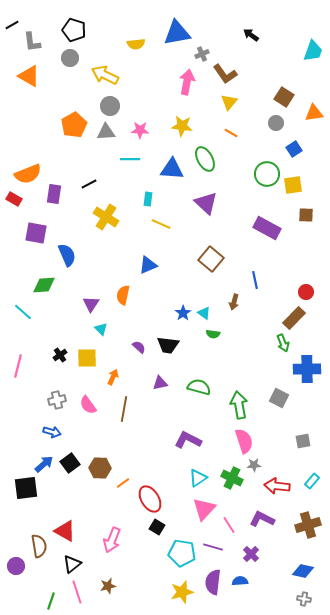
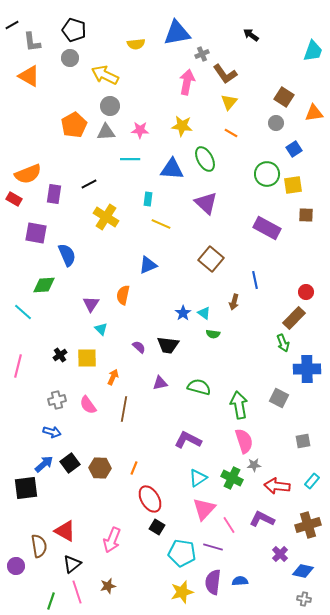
orange line at (123, 483): moved 11 px right, 15 px up; rotated 32 degrees counterclockwise
purple cross at (251, 554): moved 29 px right
